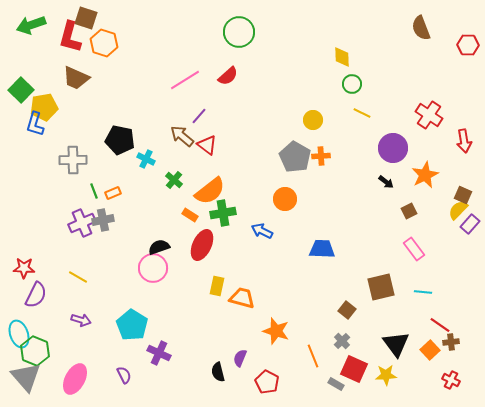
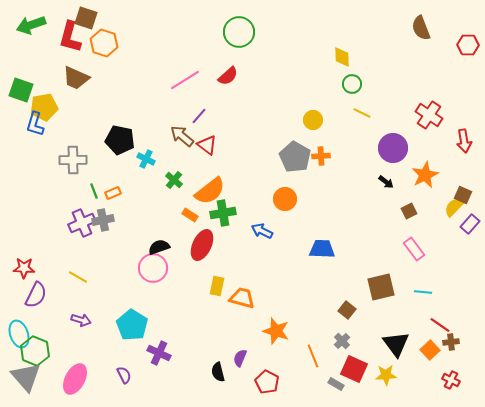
green square at (21, 90): rotated 25 degrees counterclockwise
yellow semicircle at (458, 210): moved 4 px left, 3 px up
